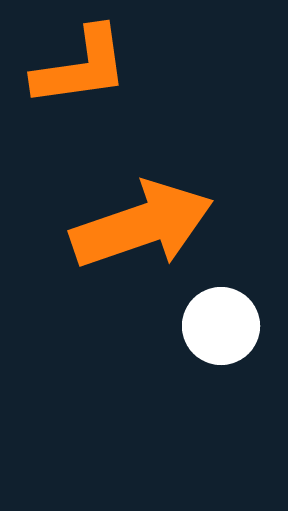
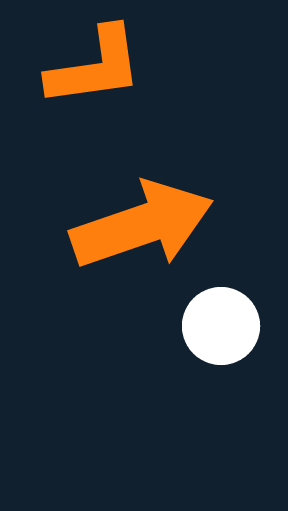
orange L-shape: moved 14 px right
